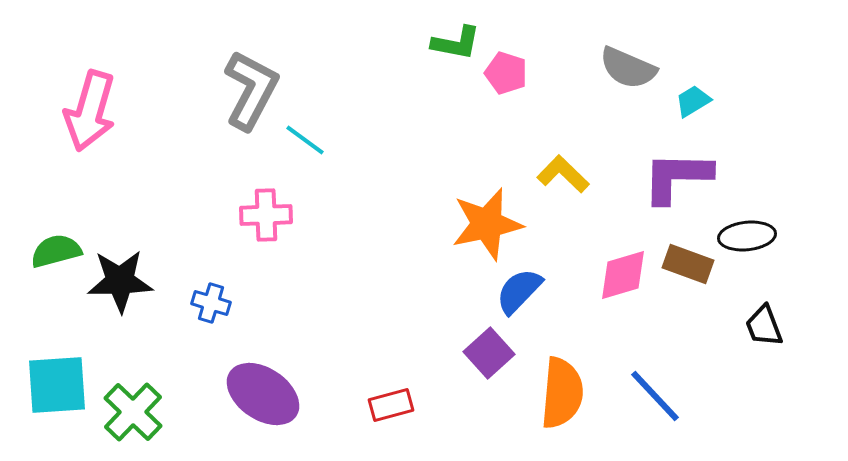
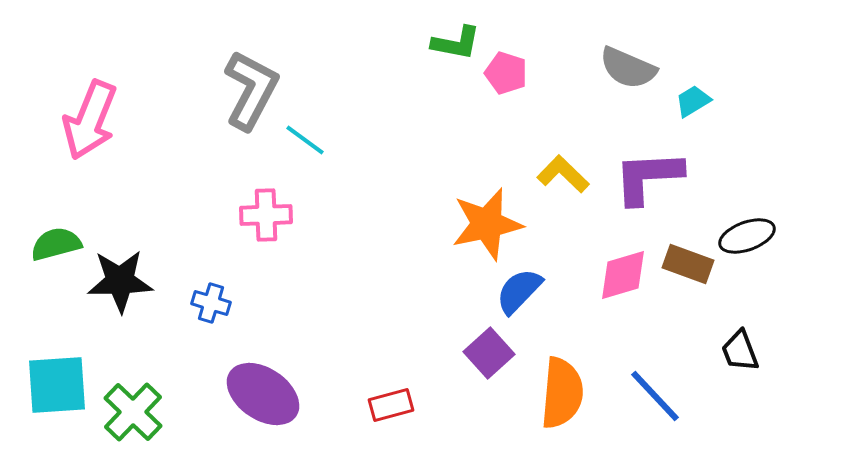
pink arrow: moved 9 px down; rotated 6 degrees clockwise
purple L-shape: moved 29 px left; rotated 4 degrees counterclockwise
black ellipse: rotated 14 degrees counterclockwise
green semicircle: moved 7 px up
black trapezoid: moved 24 px left, 25 px down
